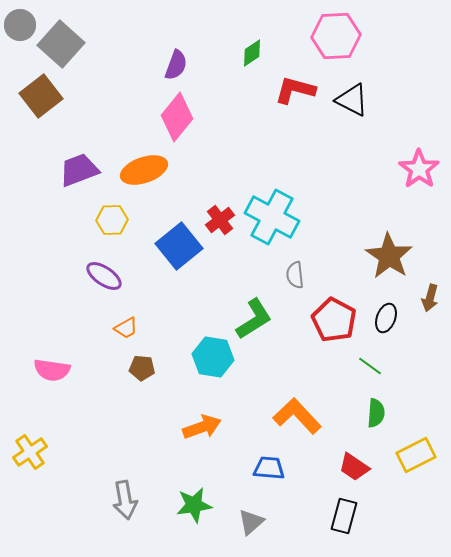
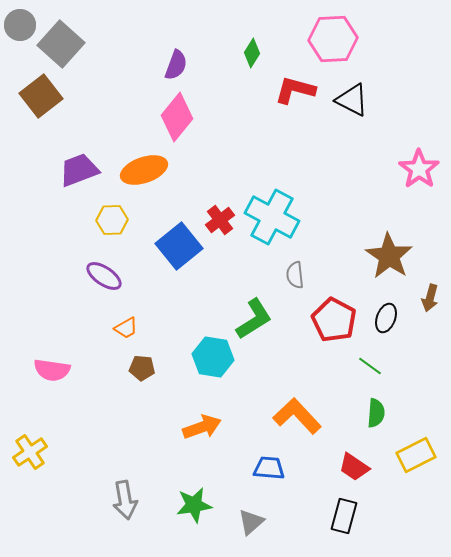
pink hexagon: moved 3 px left, 3 px down
green diamond: rotated 24 degrees counterclockwise
